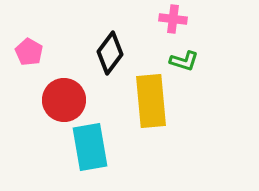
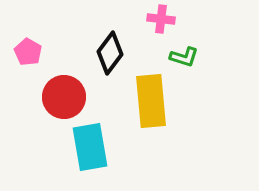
pink cross: moved 12 px left
pink pentagon: moved 1 px left
green L-shape: moved 4 px up
red circle: moved 3 px up
